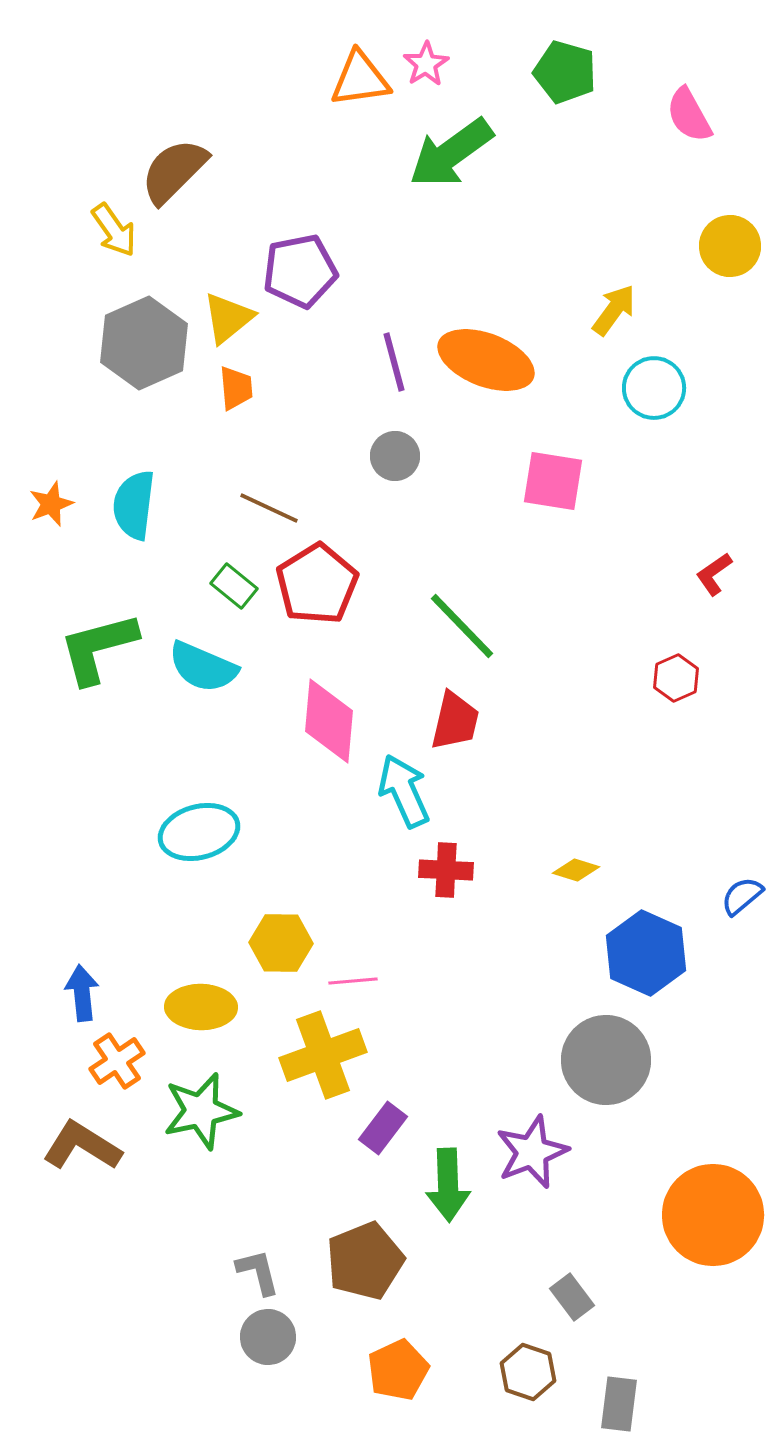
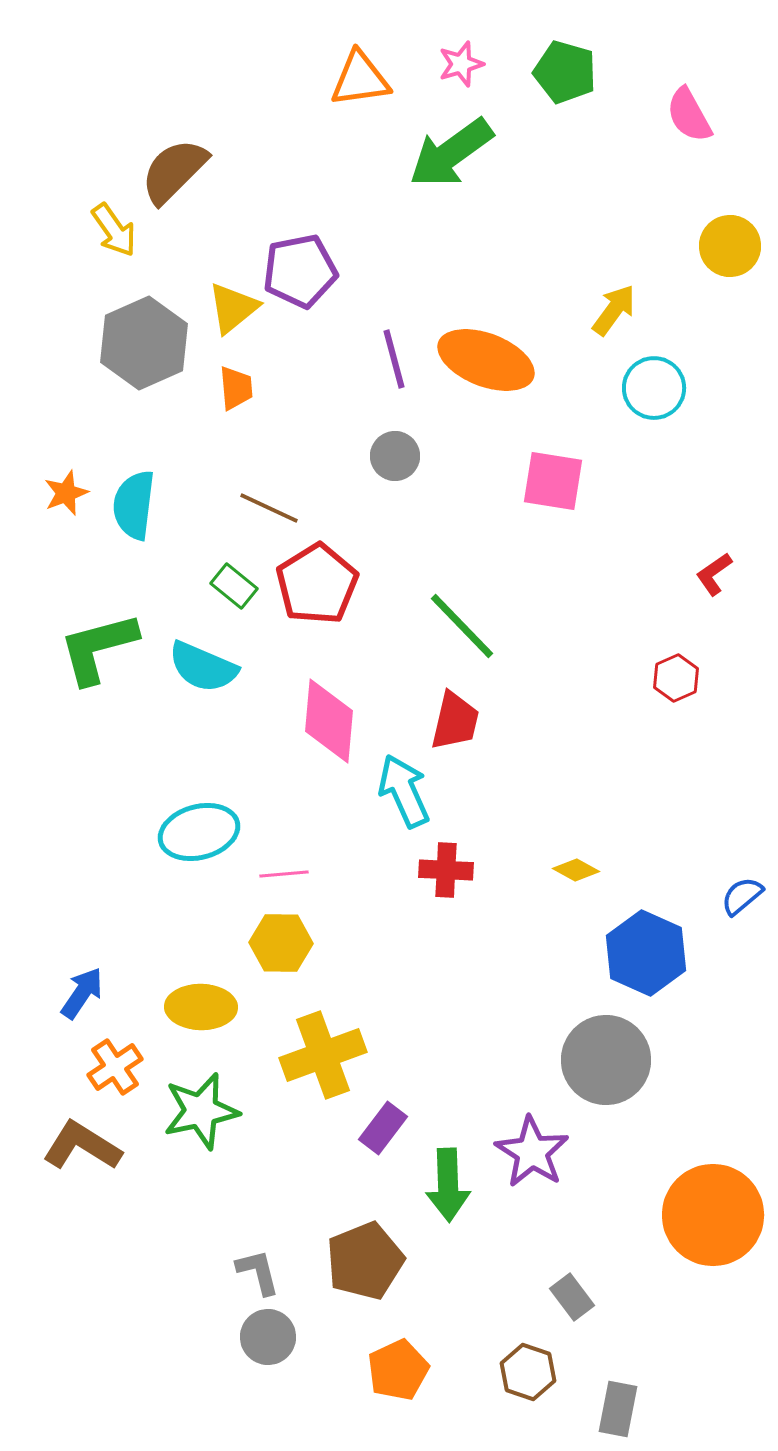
pink star at (426, 64): moved 35 px right; rotated 15 degrees clockwise
yellow triangle at (228, 318): moved 5 px right, 10 px up
purple line at (394, 362): moved 3 px up
orange star at (51, 504): moved 15 px right, 11 px up
yellow diamond at (576, 870): rotated 12 degrees clockwise
pink line at (353, 981): moved 69 px left, 107 px up
blue arrow at (82, 993): rotated 40 degrees clockwise
orange cross at (117, 1061): moved 2 px left, 6 px down
purple star at (532, 1152): rotated 18 degrees counterclockwise
gray rectangle at (619, 1404): moved 1 px left, 5 px down; rotated 4 degrees clockwise
